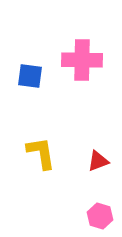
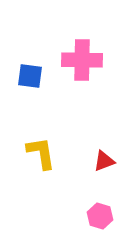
red triangle: moved 6 px right
